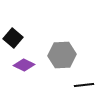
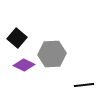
black square: moved 4 px right
gray hexagon: moved 10 px left, 1 px up
